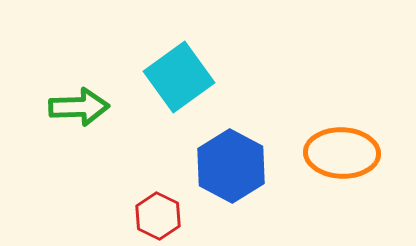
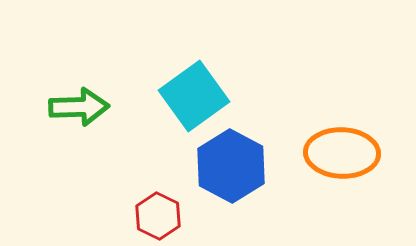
cyan square: moved 15 px right, 19 px down
